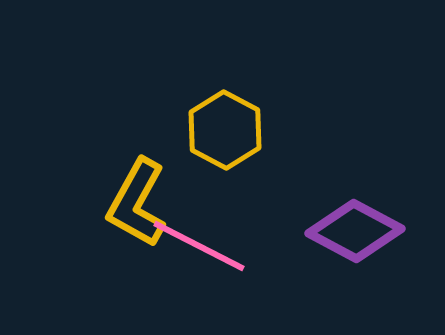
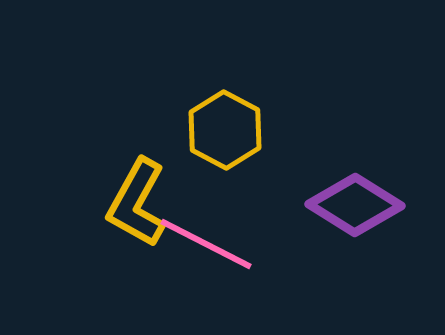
purple diamond: moved 26 px up; rotated 4 degrees clockwise
pink line: moved 7 px right, 2 px up
